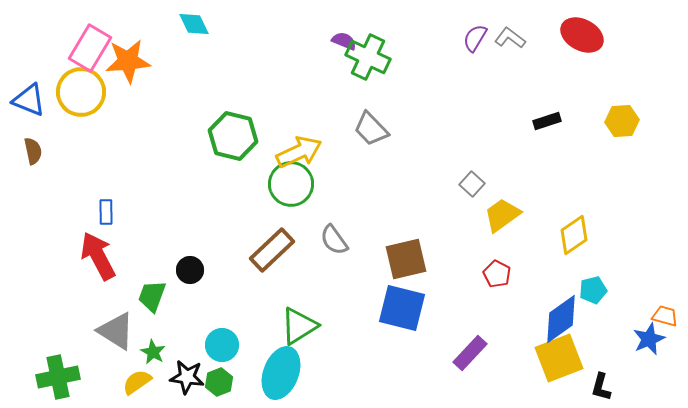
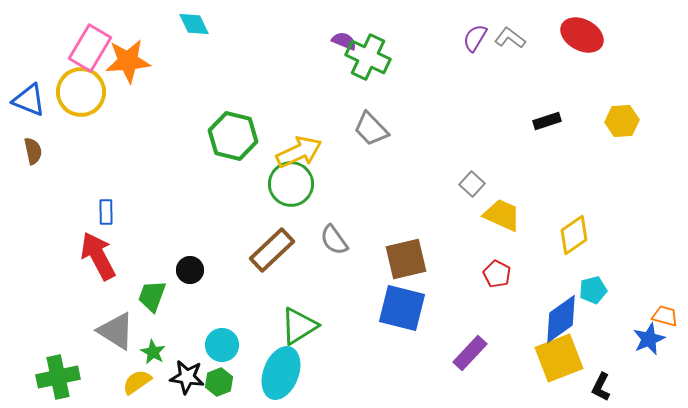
yellow trapezoid at (502, 215): rotated 60 degrees clockwise
black L-shape at (601, 387): rotated 12 degrees clockwise
